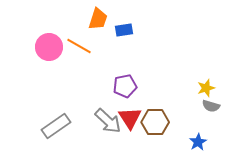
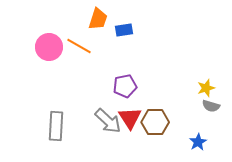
gray rectangle: rotated 52 degrees counterclockwise
